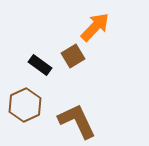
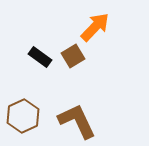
black rectangle: moved 8 px up
brown hexagon: moved 2 px left, 11 px down
